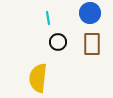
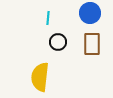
cyan line: rotated 16 degrees clockwise
yellow semicircle: moved 2 px right, 1 px up
